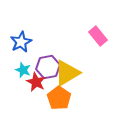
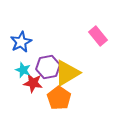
red star: moved 3 px left, 1 px down; rotated 18 degrees counterclockwise
